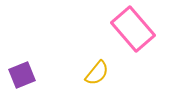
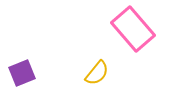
purple square: moved 2 px up
